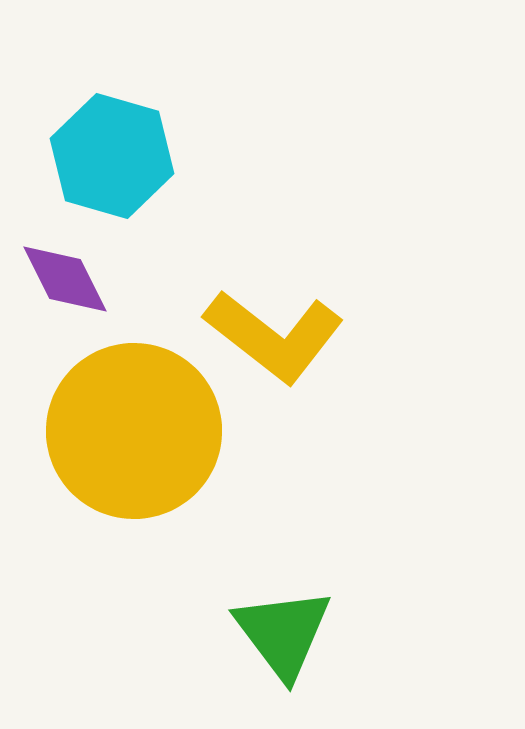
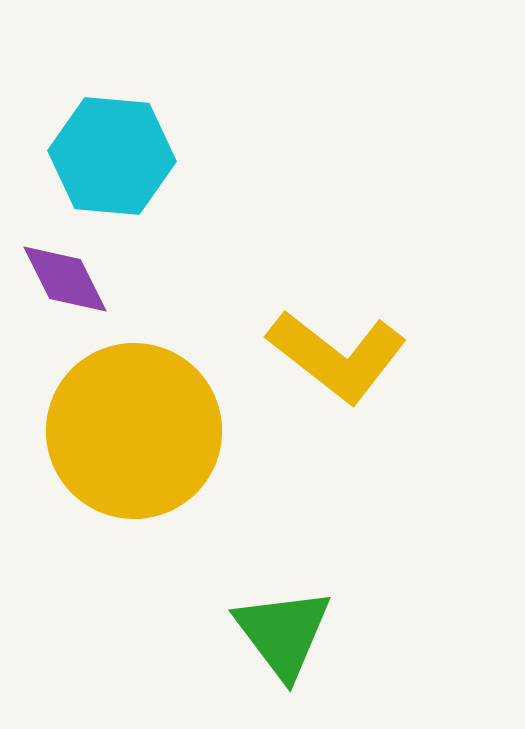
cyan hexagon: rotated 11 degrees counterclockwise
yellow L-shape: moved 63 px right, 20 px down
